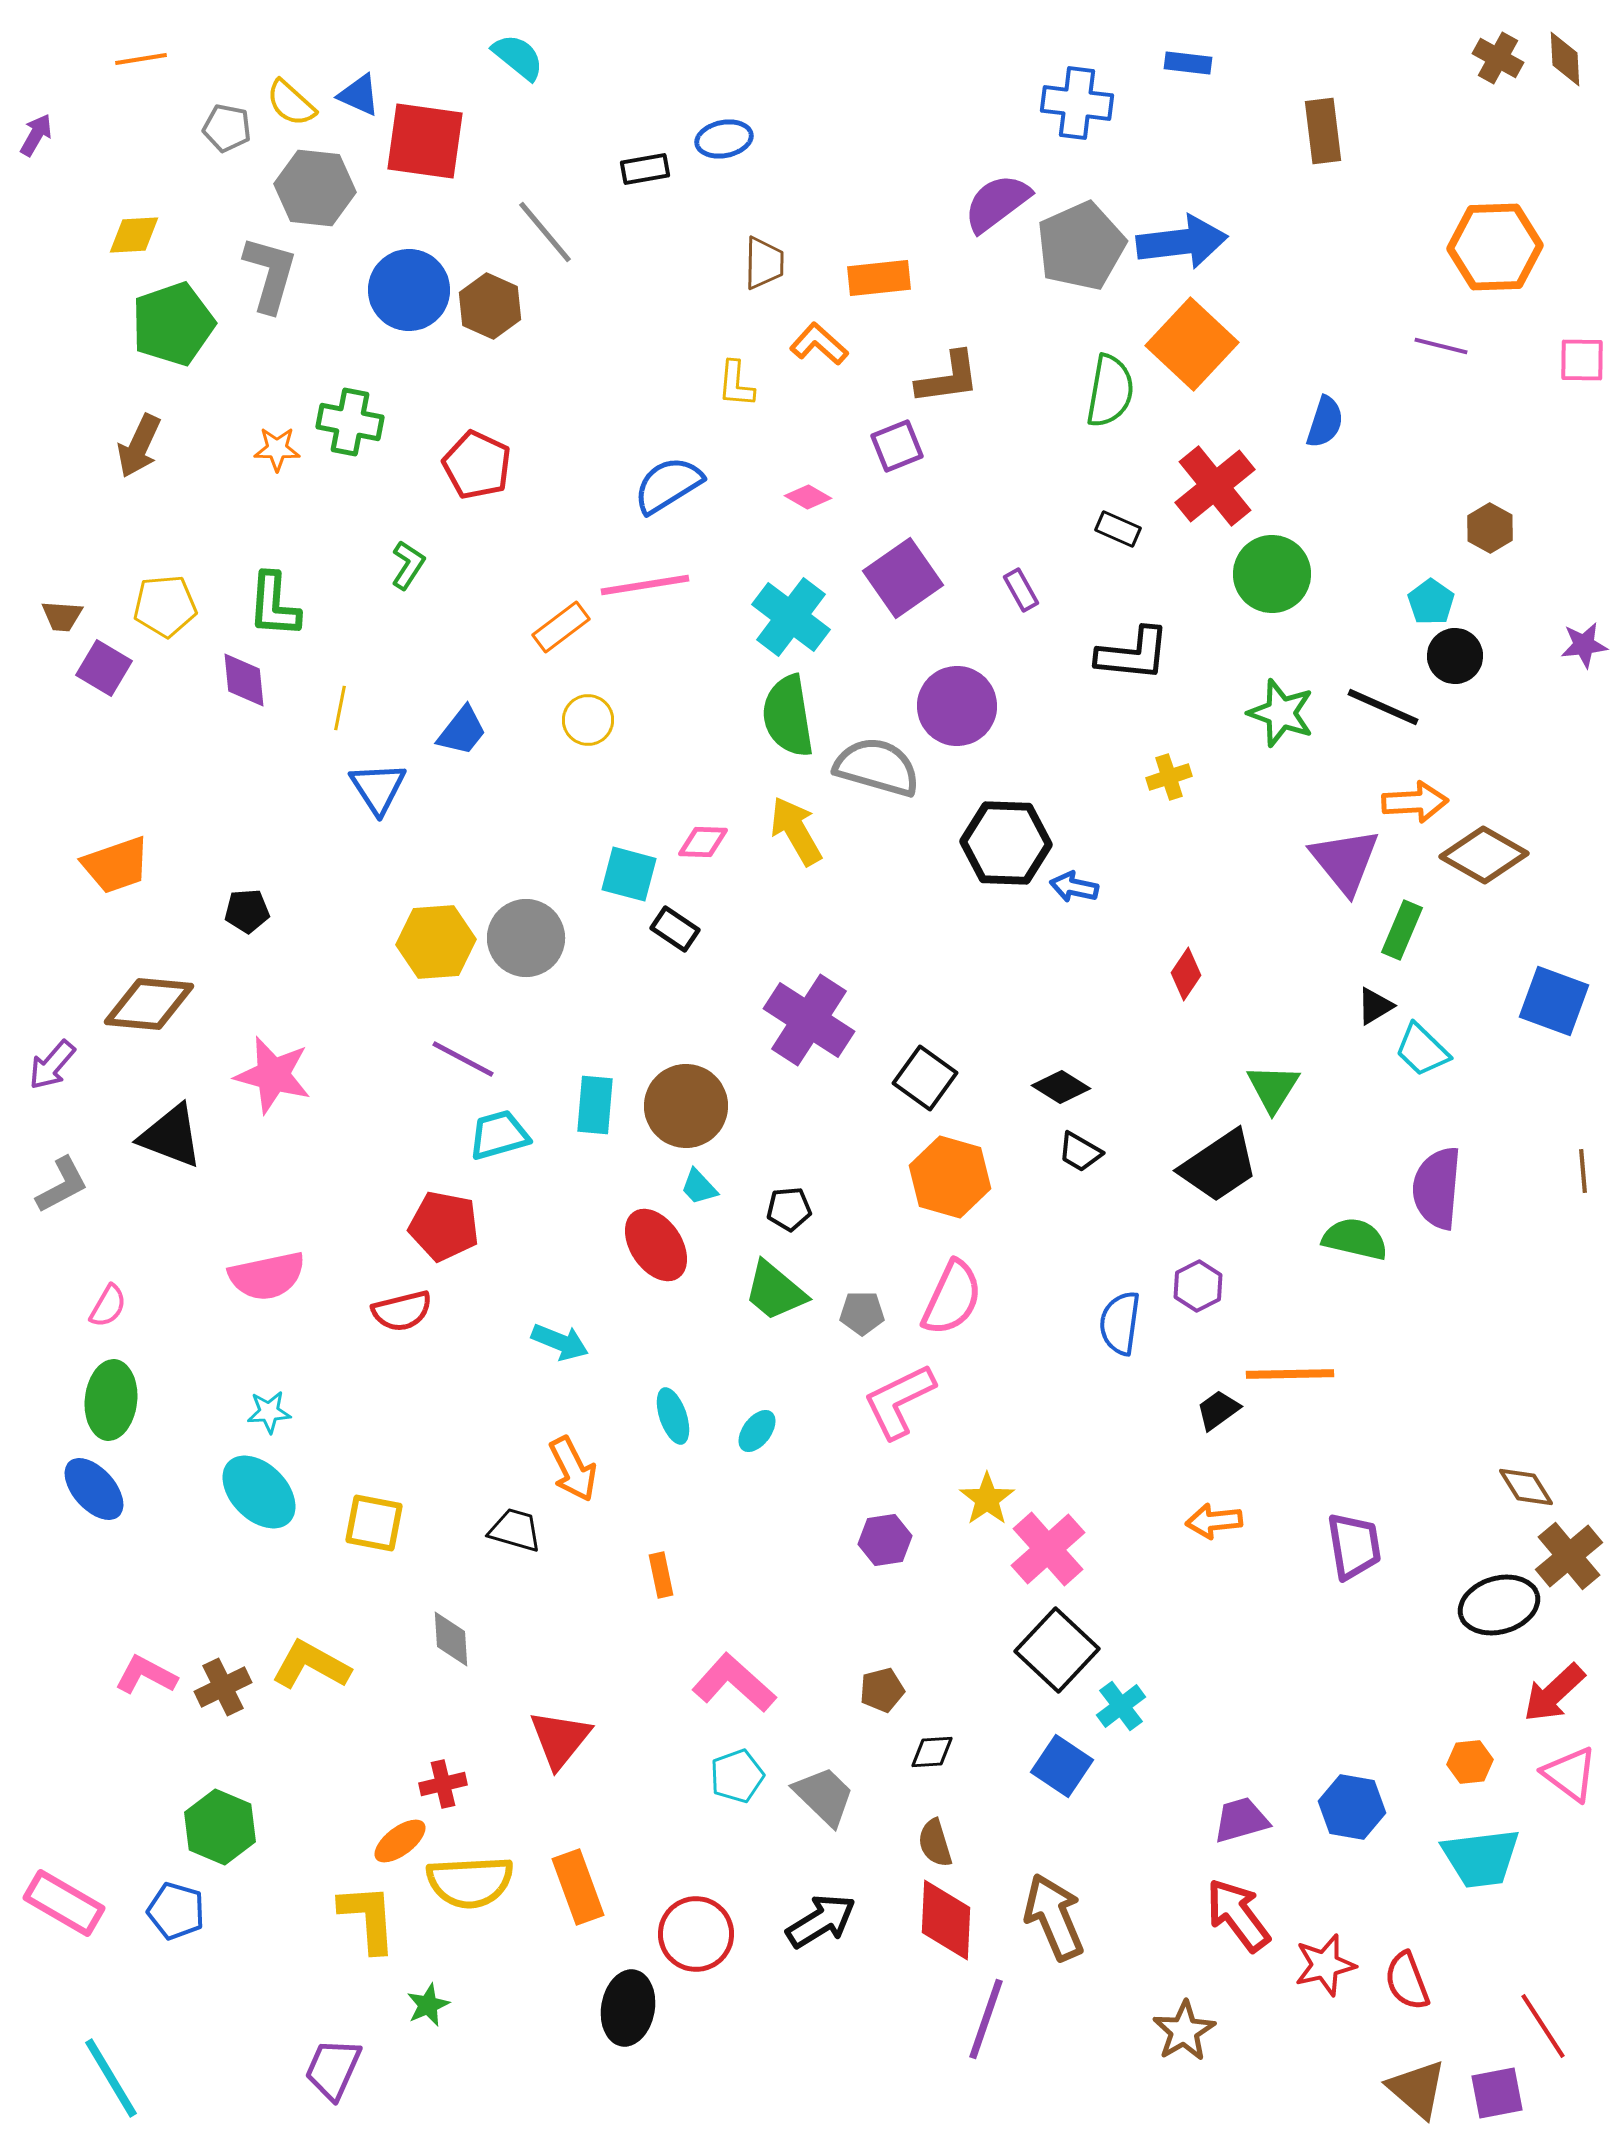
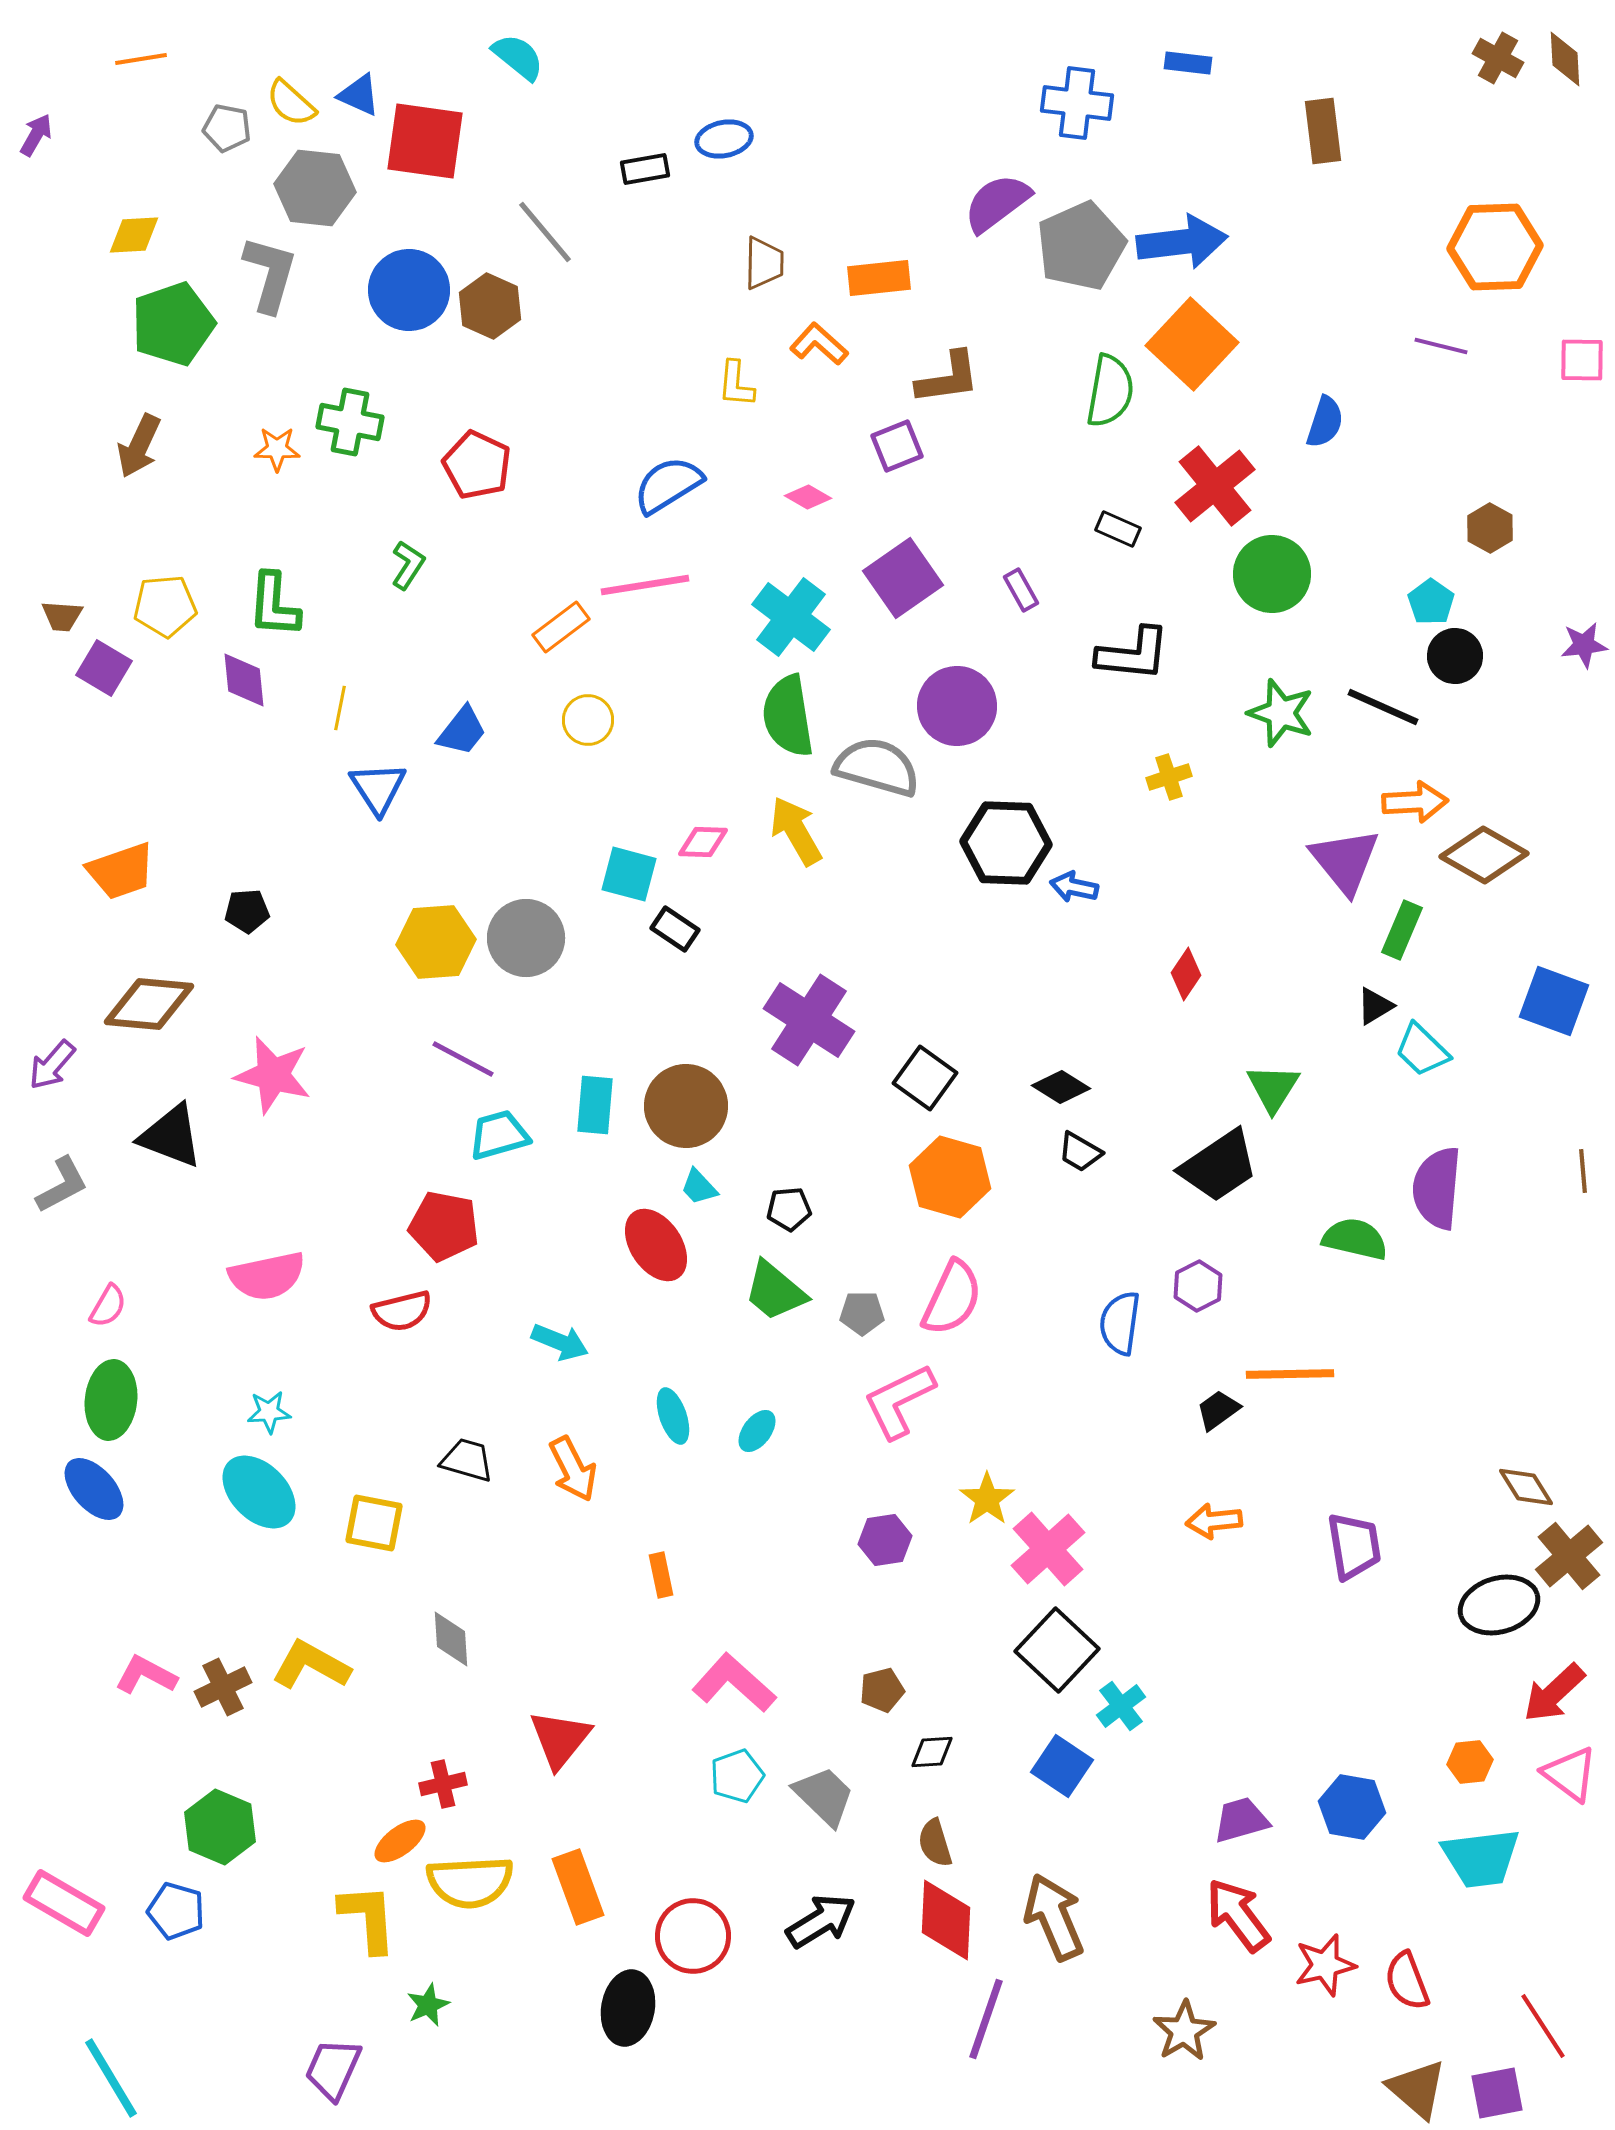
orange trapezoid at (116, 865): moved 5 px right, 6 px down
black trapezoid at (515, 1530): moved 48 px left, 70 px up
red circle at (696, 1934): moved 3 px left, 2 px down
